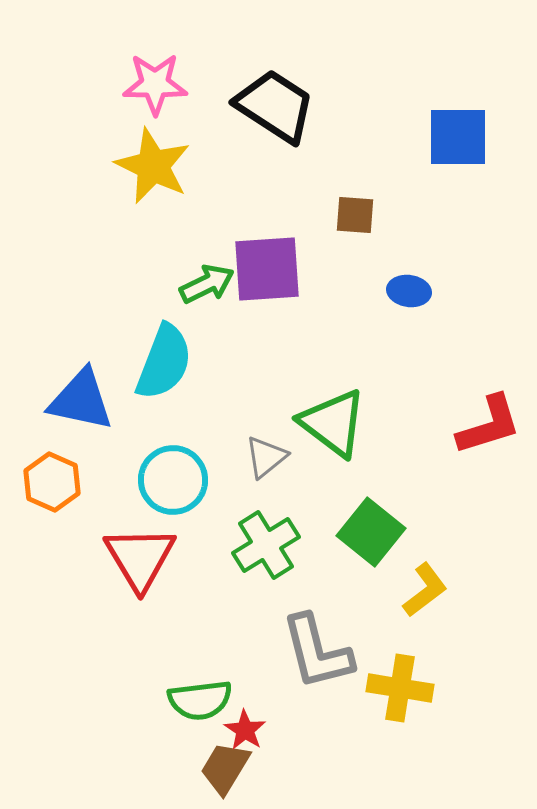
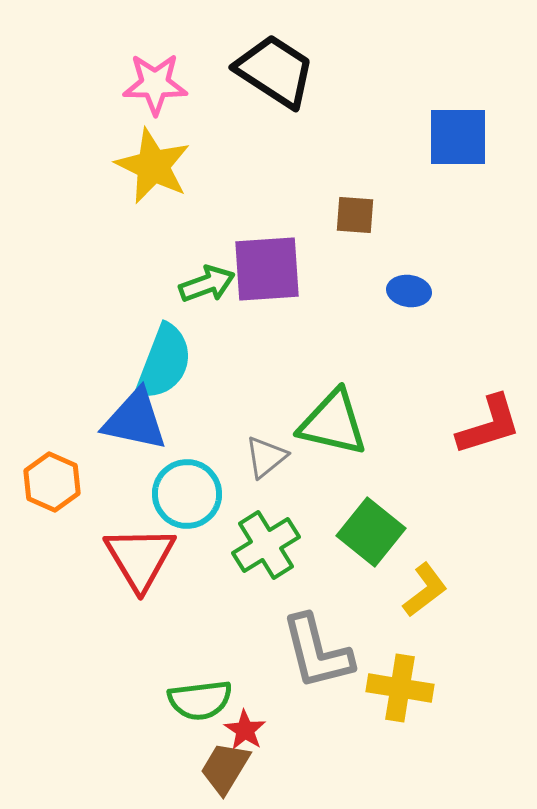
black trapezoid: moved 35 px up
green arrow: rotated 6 degrees clockwise
blue triangle: moved 54 px right, 20 px down
green triangle: rotated 24 degrees counterclockwise
cyan circle: moved 14 px right, 14 px down
